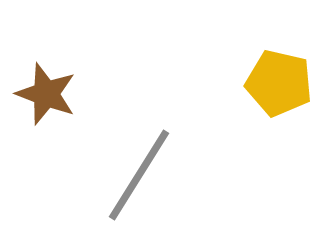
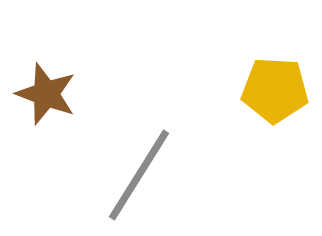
yellow pentagon: moved 4 px left, 7 px down; rotated 10 degrees counterclockwise
